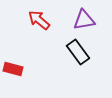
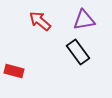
red arrow: moved 1 px right, 1 px down
red rectangle: moved 1 px right, 2 px down
